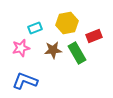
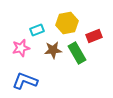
cyan rectangle: moved 2 px right, 2 px down
